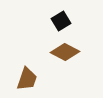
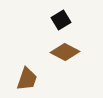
black square: moved 1 px up
